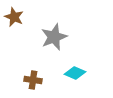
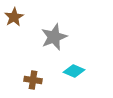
brown star: rotated 18 degrees clockwise
cyan diamond: moved 1 px left, 2 px up
